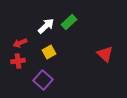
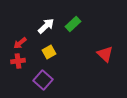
green rectangle: moved 4 px right, 2 px down
red arrow: rotated 16 degrees counterclockwise
